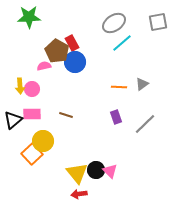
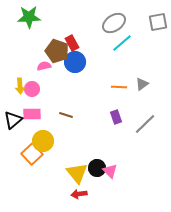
brown pentagon: rotated 10 degrees counterclockwise
black circle: moved 1 px right, 2 px up
